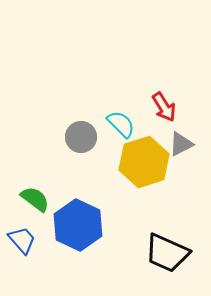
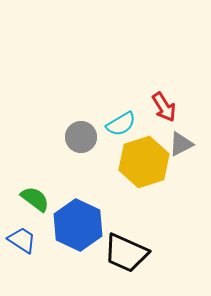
cyan semicircle: rotated 104 degrees clockwise
blue trapezoid: rotated 16 degrees counterclockwise
black trapezoid: moved 41 px left
